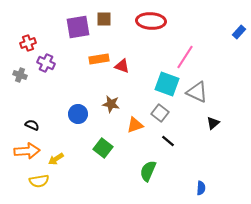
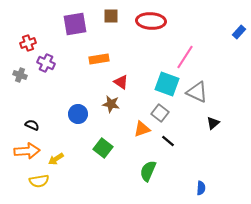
brown square: moved 7 px right, 3 px up
purple square: moved 3 px left, 3 px up
red triangle: moved 1 px left, 16 px down; rotated 14 degrees clockwise
orange triangle: moved 7 px right, 4 px down
